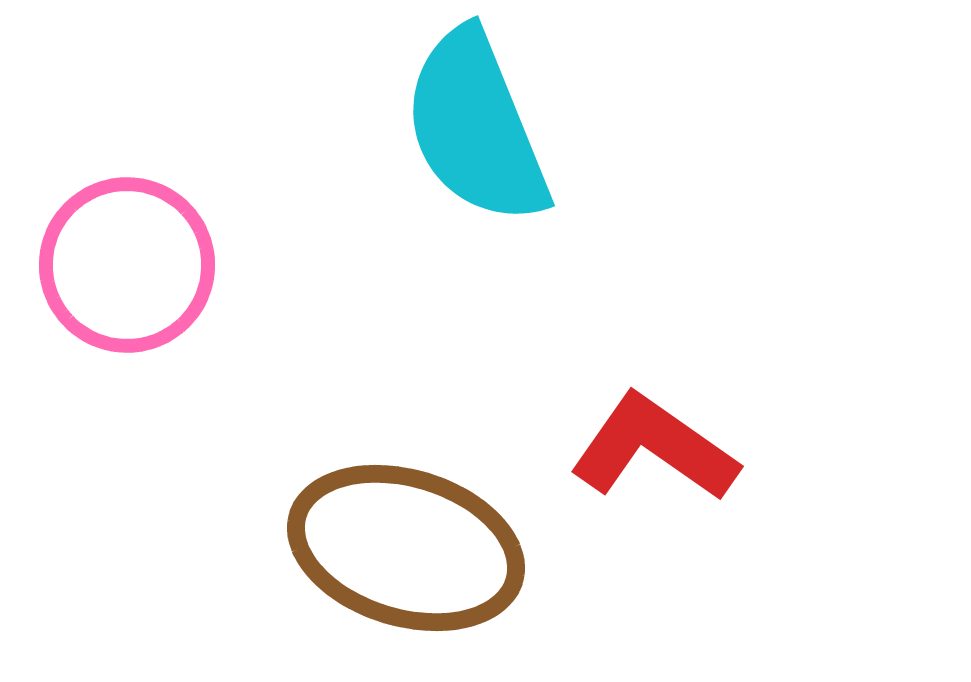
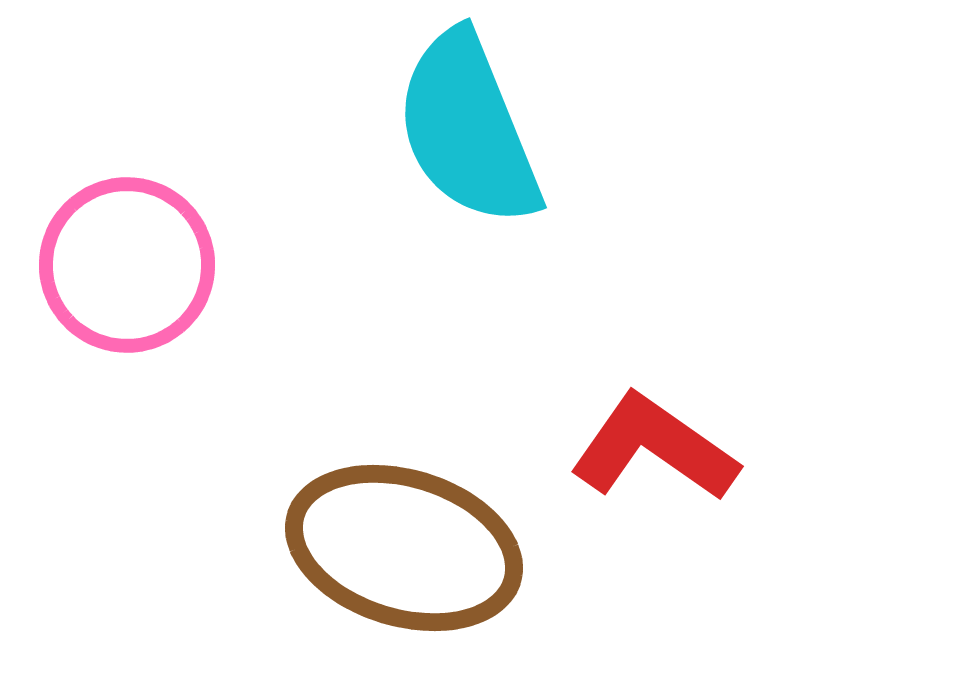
cyan semicircle: moved 8 px left, 2 px down
brown ellipse: moved 2 px left
